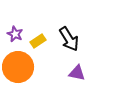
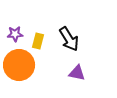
purple star: rotated 28 degrees counterclockwise
yellow rectangle: rotated 42 degrees counterclockwise
orange circle: moved 1 px right, 2 px up
